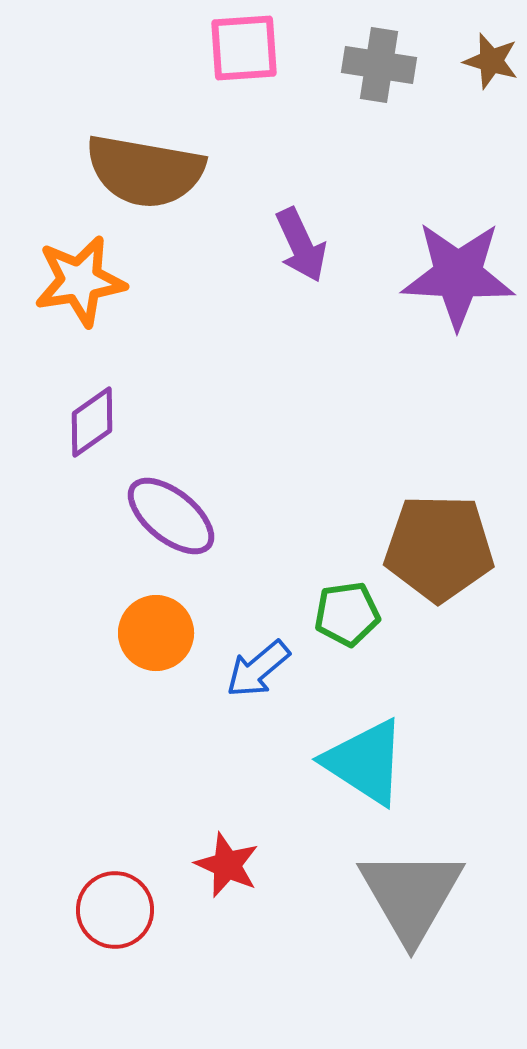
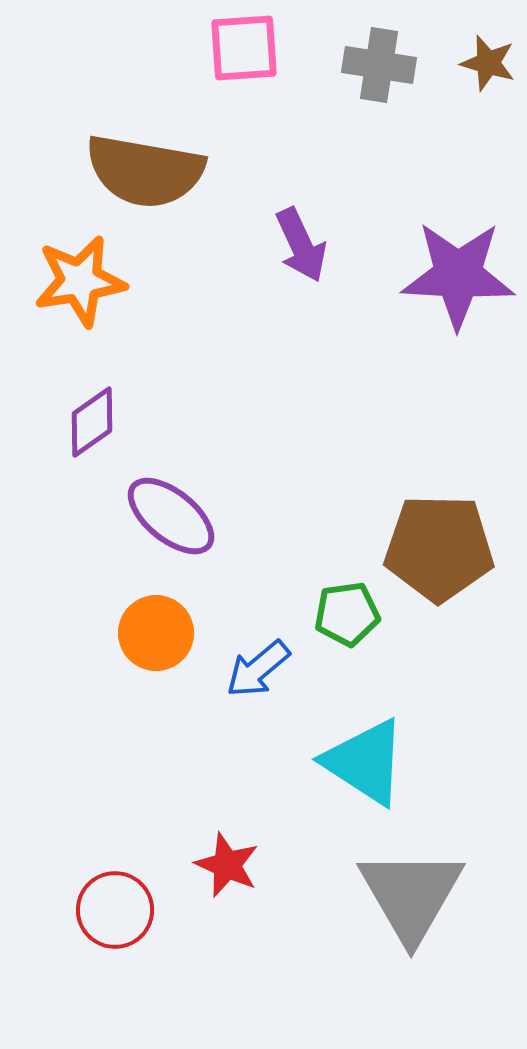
brown star: moved 3 px left, 2 px down
